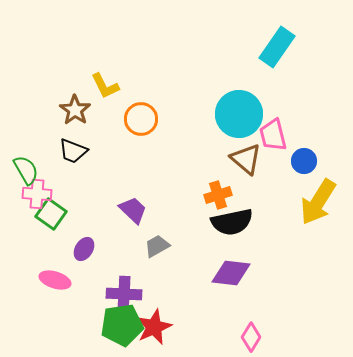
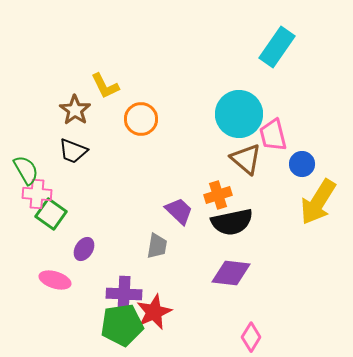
blue circle: moved 2 px left, 3 px down
purple trapezoid: moved 46 px right, 1 px down
gray trapezoid: rotated 128 degrees clockwise
red star: moved 15 px up
